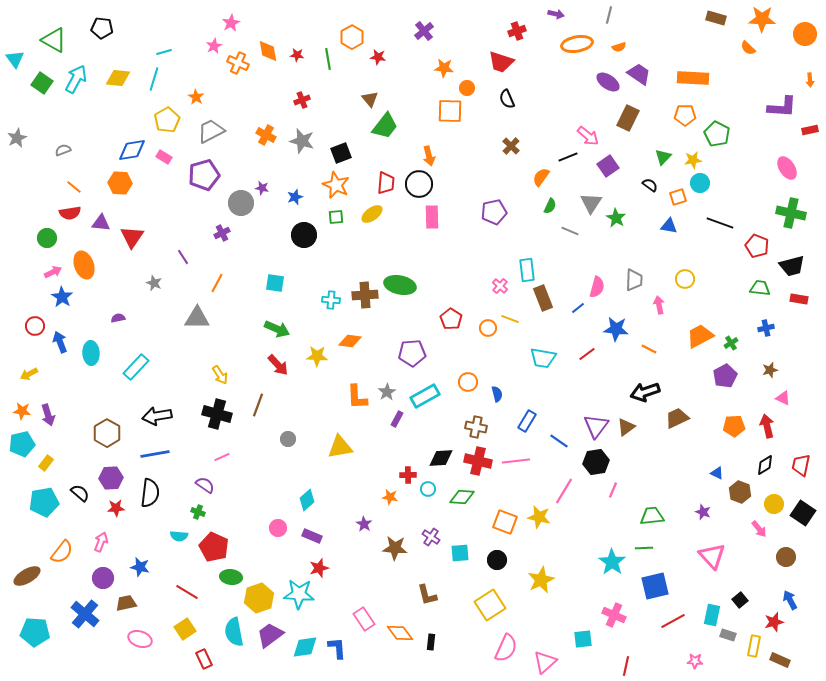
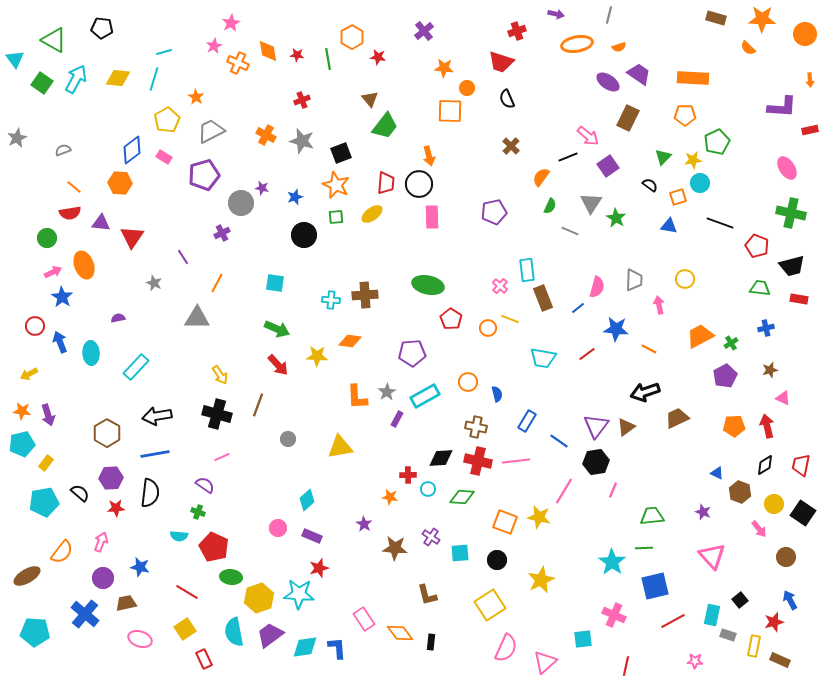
green pentagon at (717, 134): moved 8 px down; rotated 20 degrees clockwise
blue diamond at (132, 150): rotated 28 degrees counterclockwise
green ellipse at (400, 285): moved 28 px right
